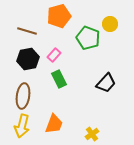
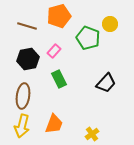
brown line: moved 5 px up
pink rectangle: moved 4 px up
